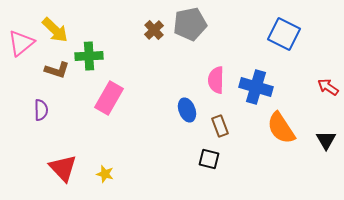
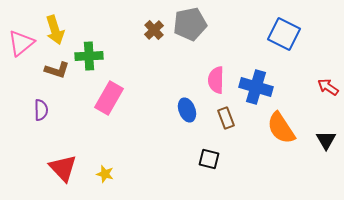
yellow arrow: rotated 28 degrees clockwise
brown rectangle: moved 6 px right, 8 px up
